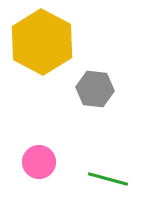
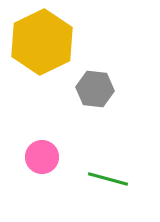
yellow hexagon: rotated 6 degrees clockwise
pink circle: moved 3 px right, 5 px up
